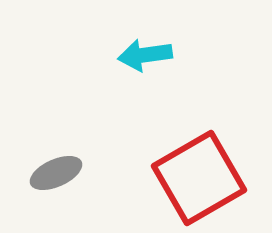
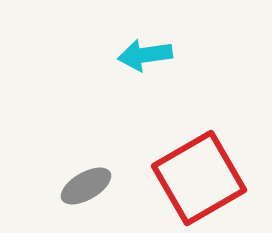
gray ellipse: moved 30 px right, 13 px down; rotated 6 degrees counterclockwise
